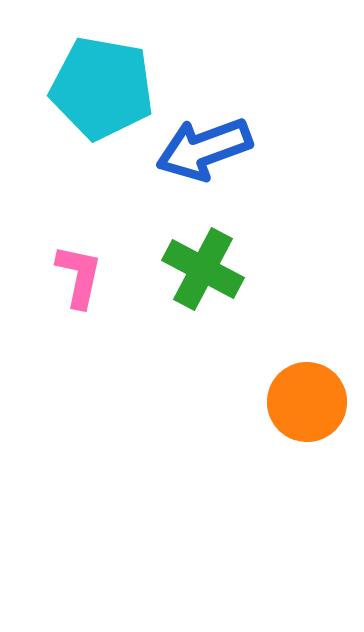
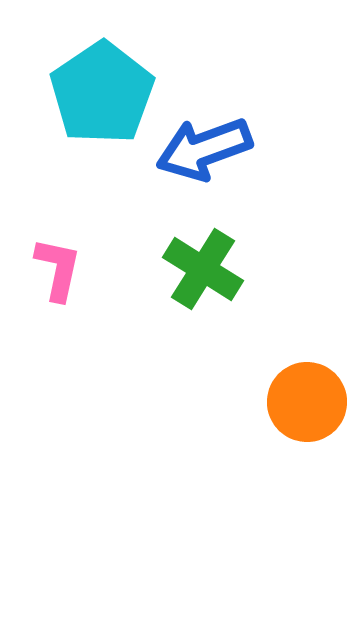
cyan pentagon: moved 5 px down; rotated 28 degrees clockwise
green cross: rotated 4 degrees clockwise
pink L-shape: moved 21 px left, 7 px up
